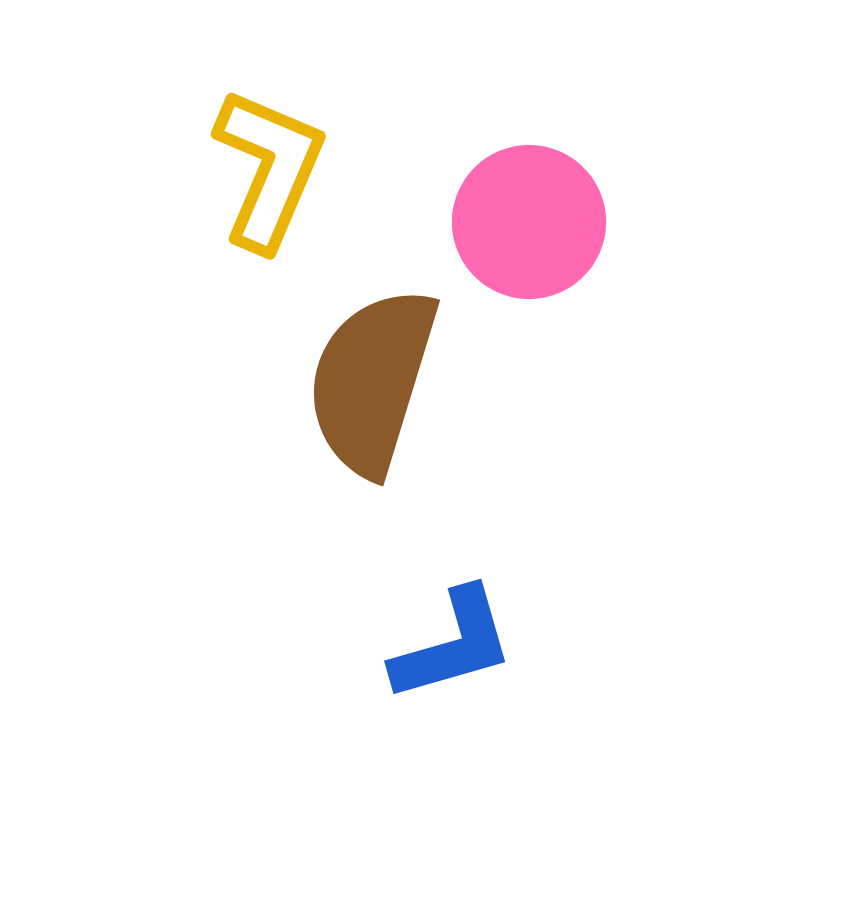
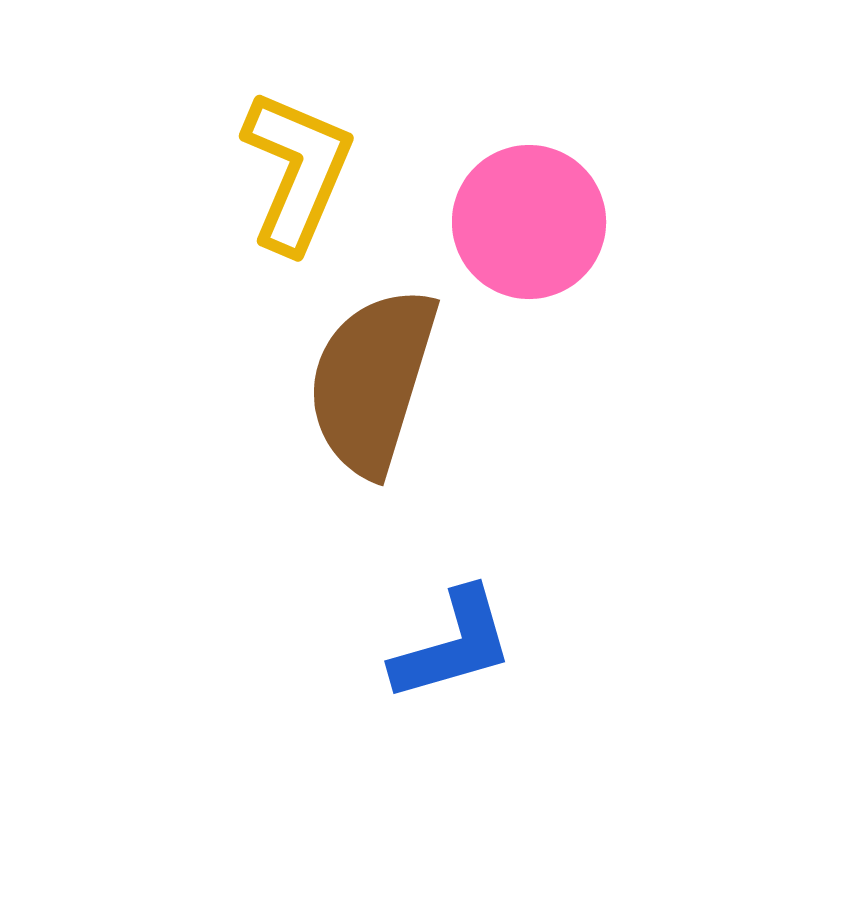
yellow L-shape: moved 28 px right, 2 px down
